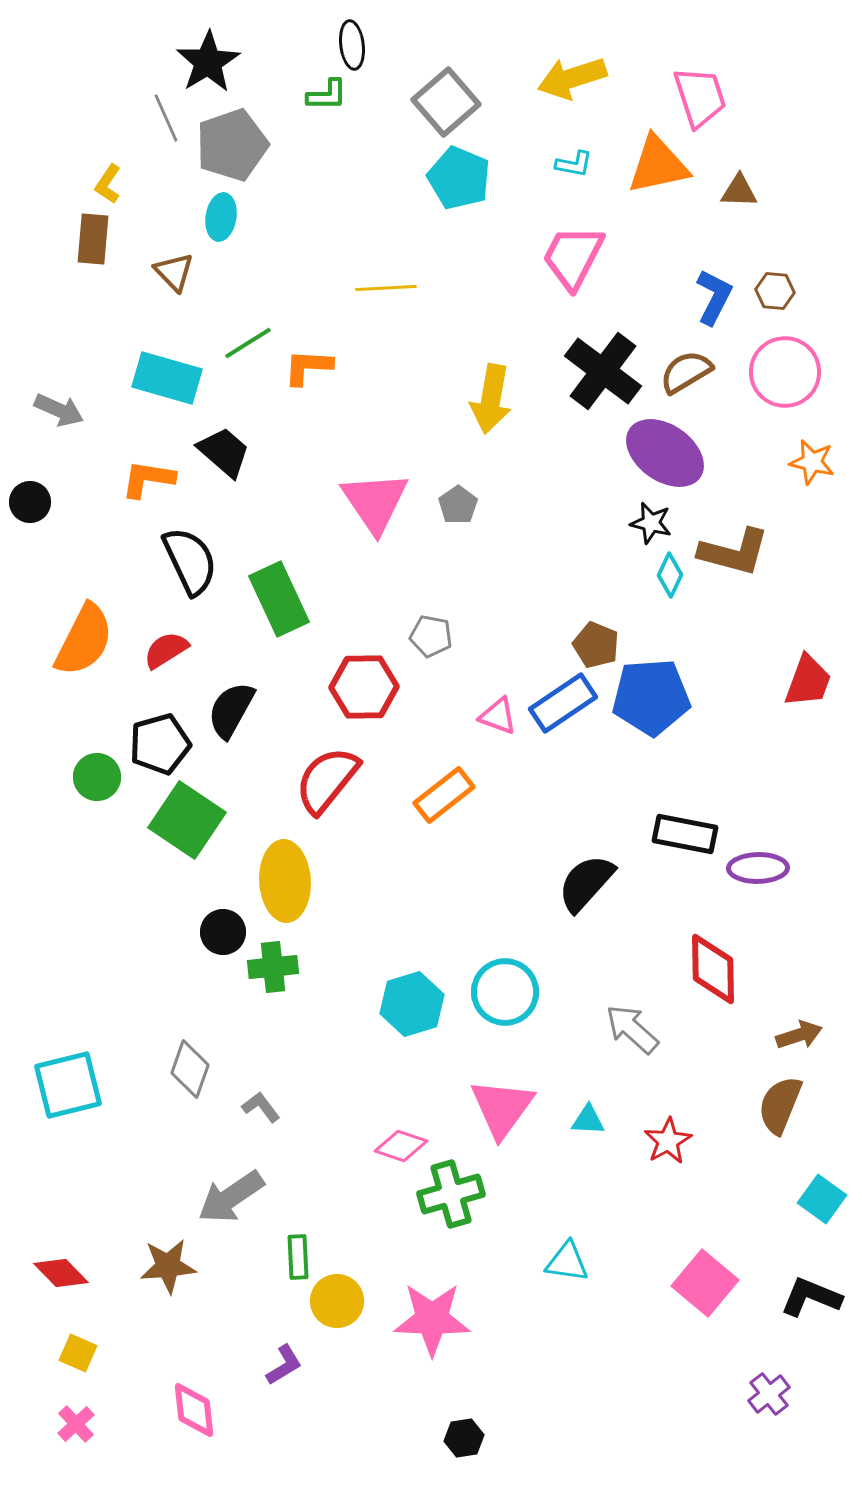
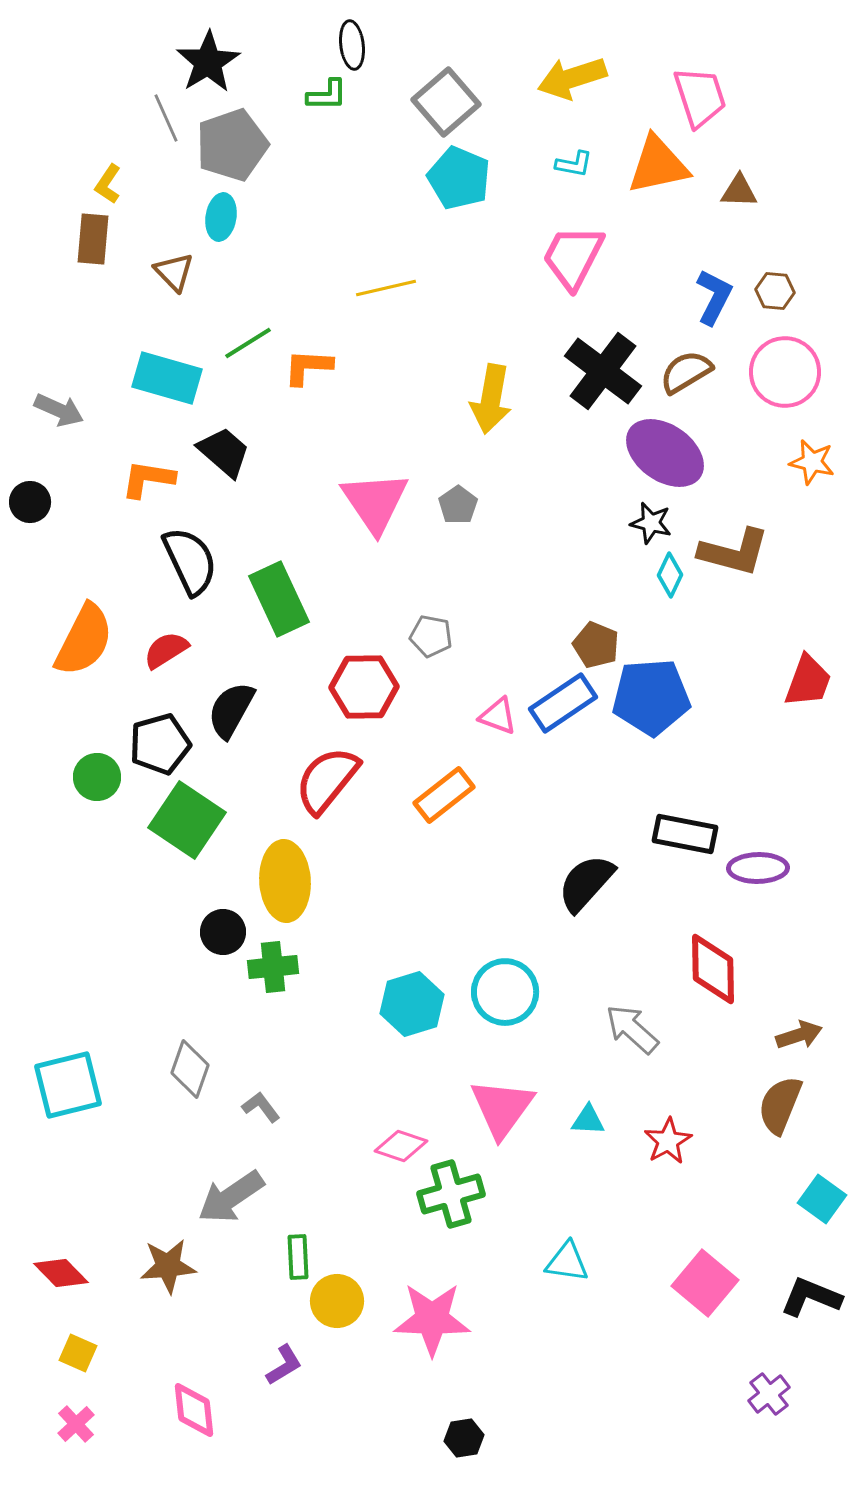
yellow line at (386, 288): rotated 10 degrees counterclockwise
